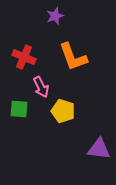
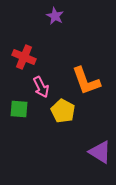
purple star: rotated 24 degrees counterclockwise
orange L-shape: moved 13 px right, 24 px down
yellow pentagon: rotated 10 degrees clockwise
purple triangle: moved 1 px right, 3 px down; rotated 25 degrees clockwise
